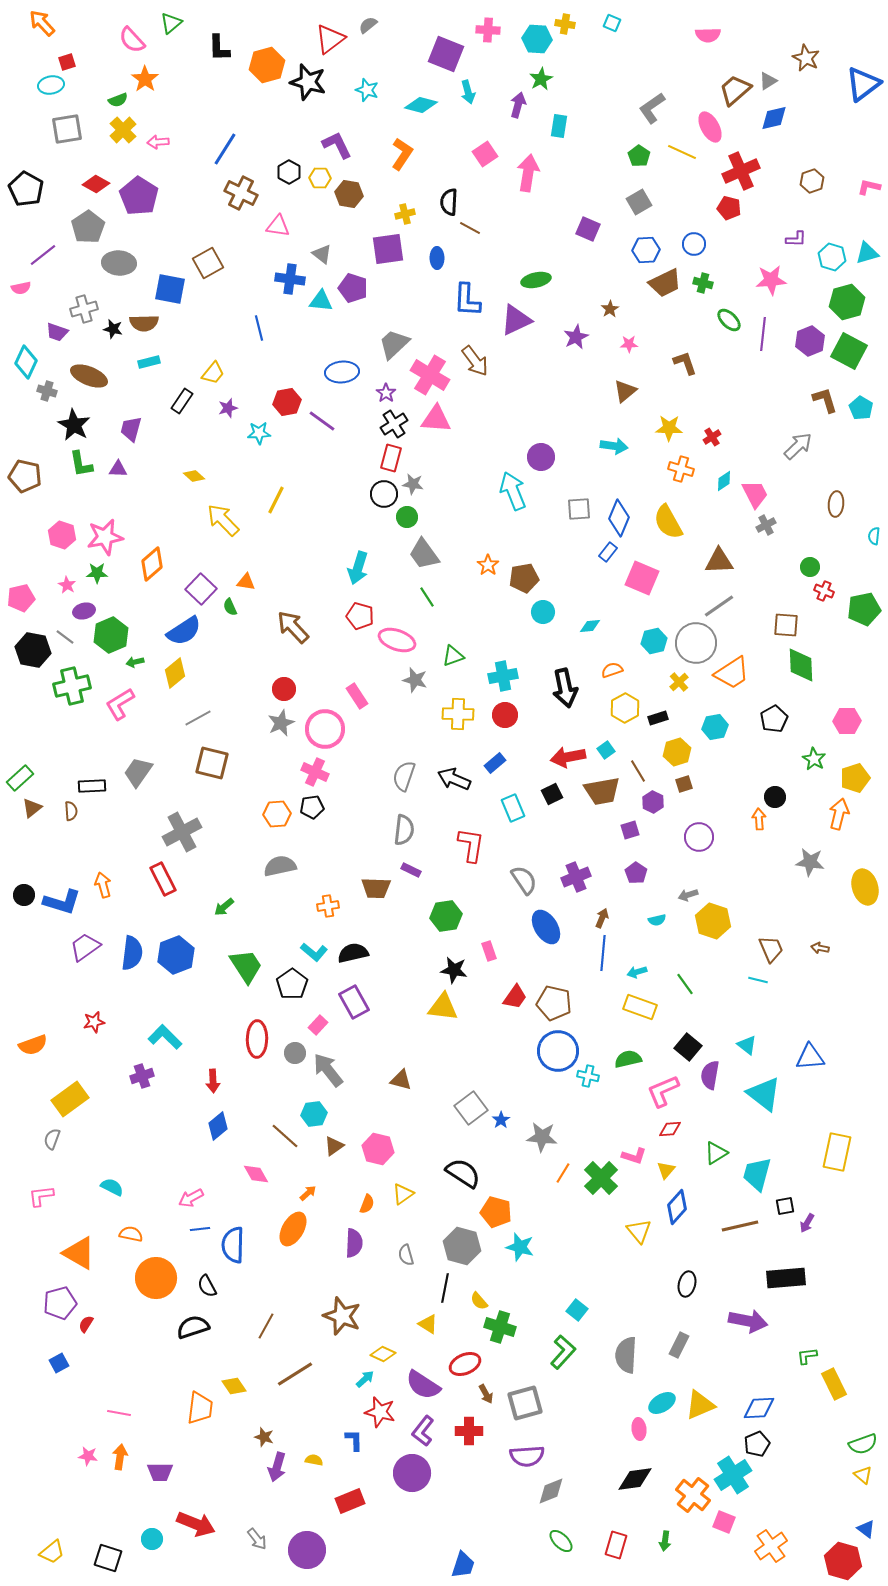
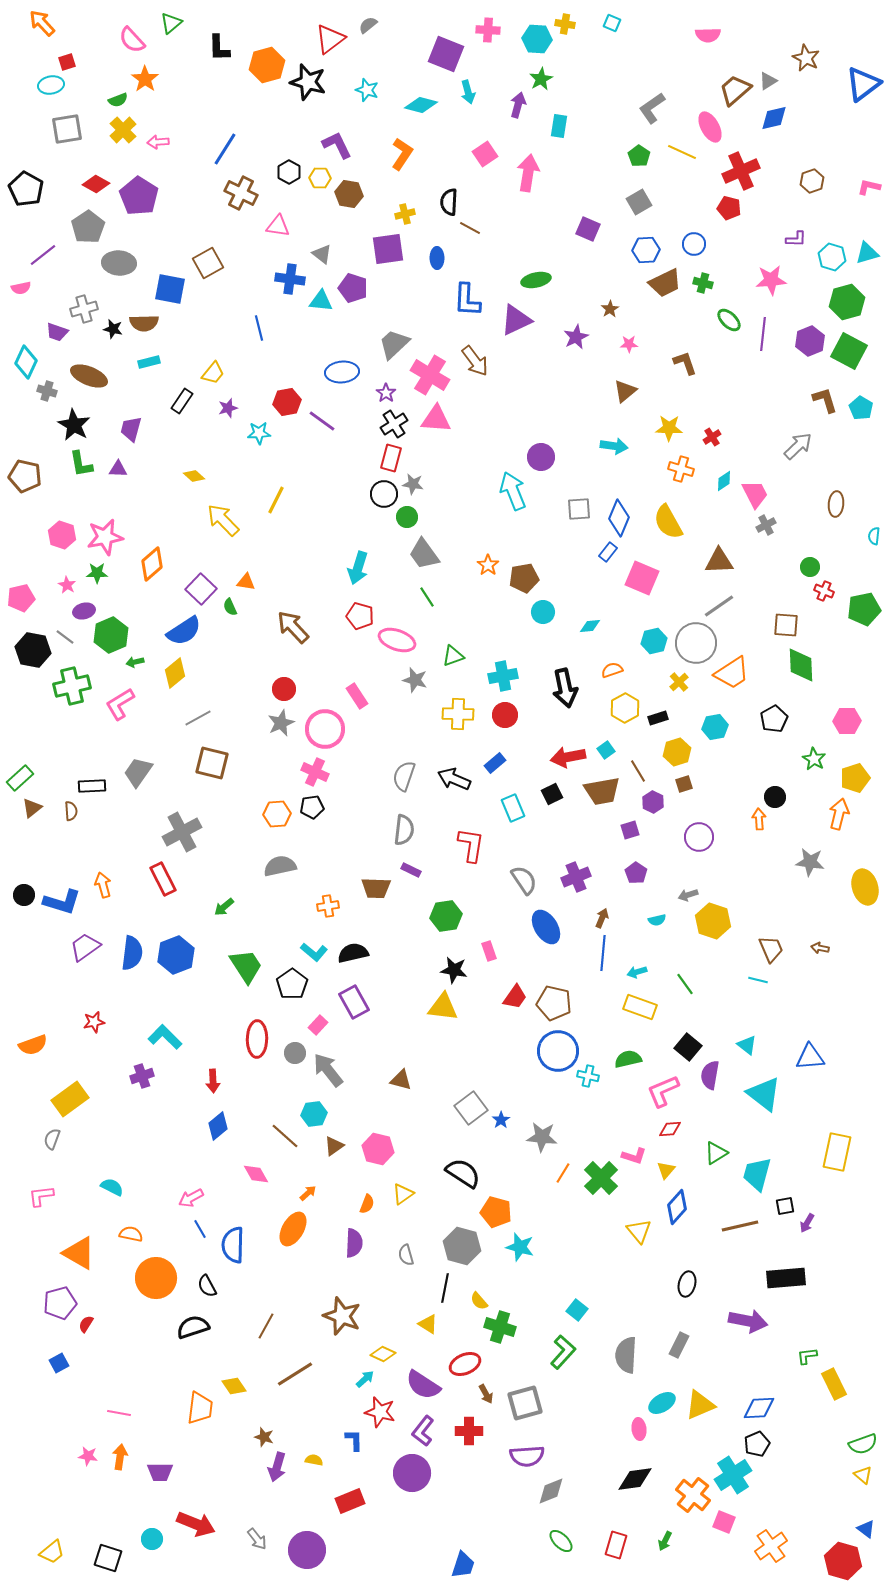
blue line at (200, 1229): rotated 66 degrees clockwise
green arrow at (665, 1541): rotated 18 degrees clockwise
